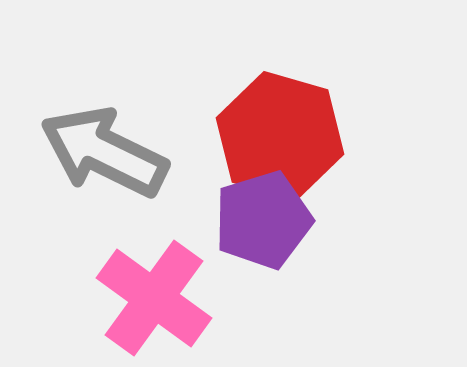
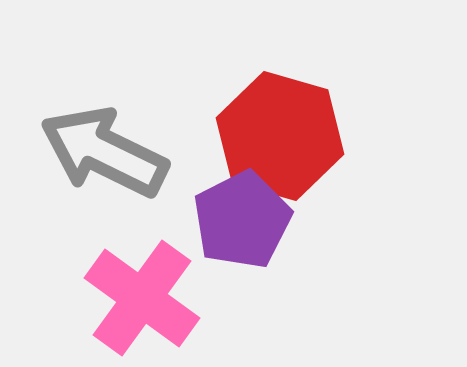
purple pentagon: moved 21 px left; rotated 10 degrees counterclockwise
pink cross: moved 12 px left
